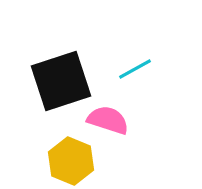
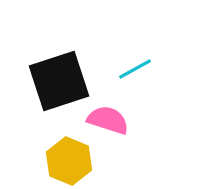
black square: moved 2 px left
yellow hexagon: moved 2 px left
